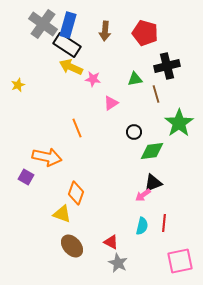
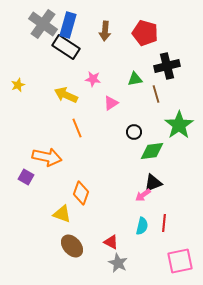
black rectangle: moved 1 px left, 2 px down
yellow arrow: moved 5 px left, 28 px down
green star: moved 2 px down
orange diamond: moved 5 px right
